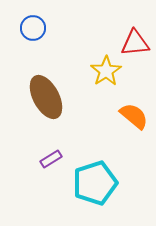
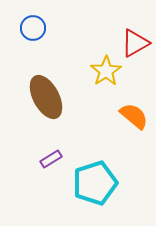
red triangle: rotated 24 degrees counterclockwise
